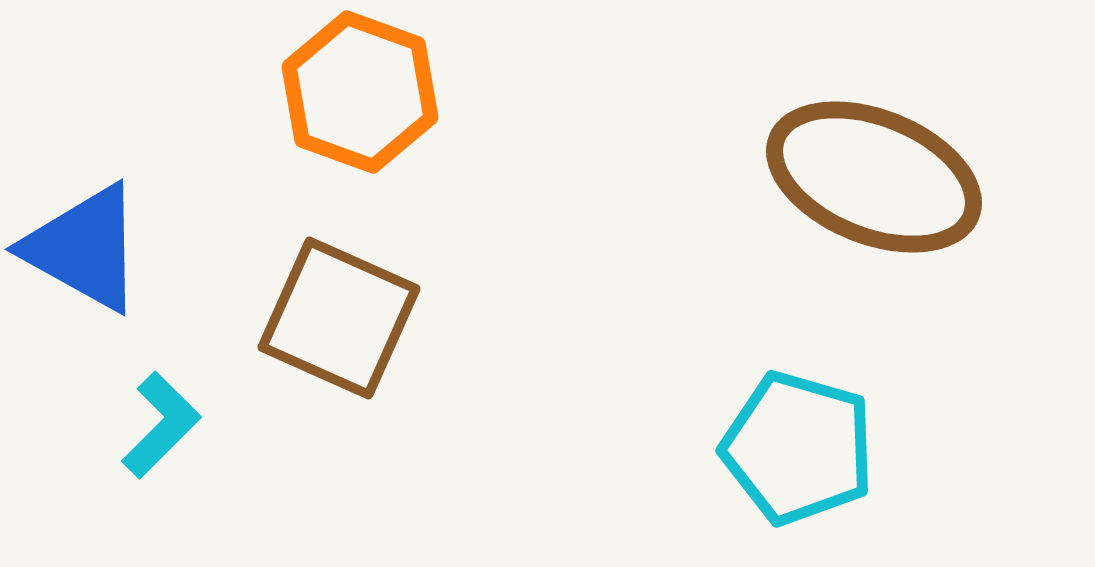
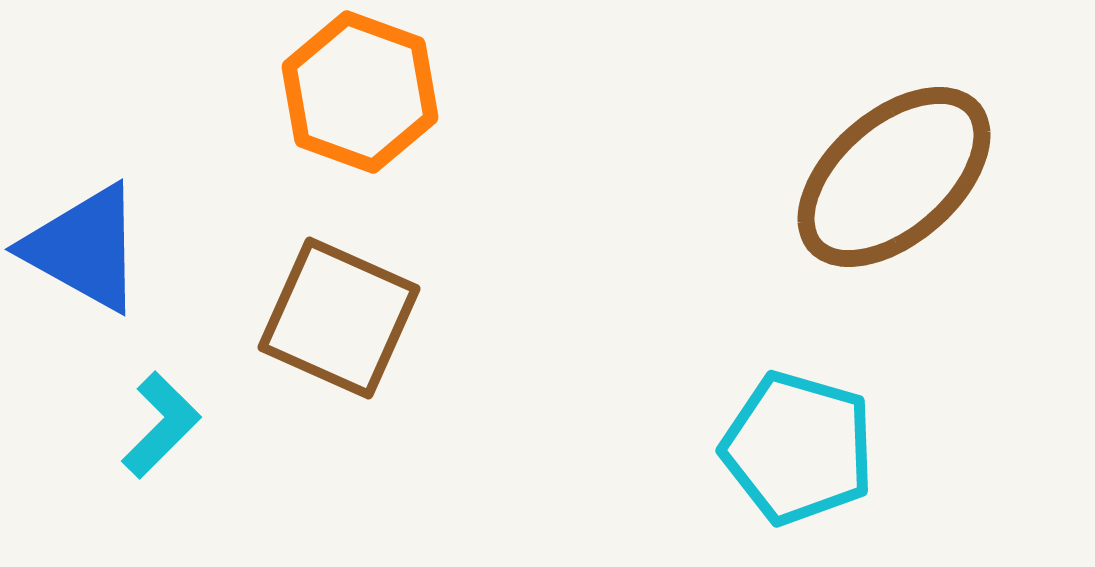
brown ellipse: moved 20 px right; rotated 63 degrees counterclockwise
